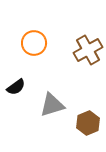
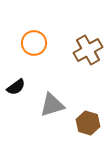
brown hexagon: rotated 20 degrees counterclockwise
